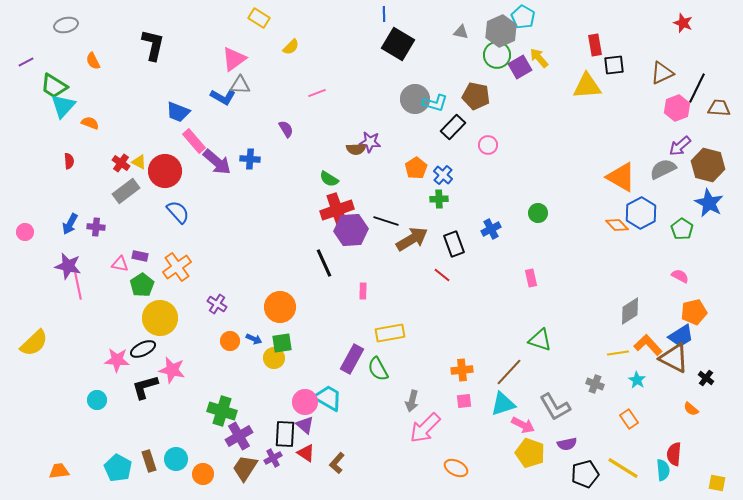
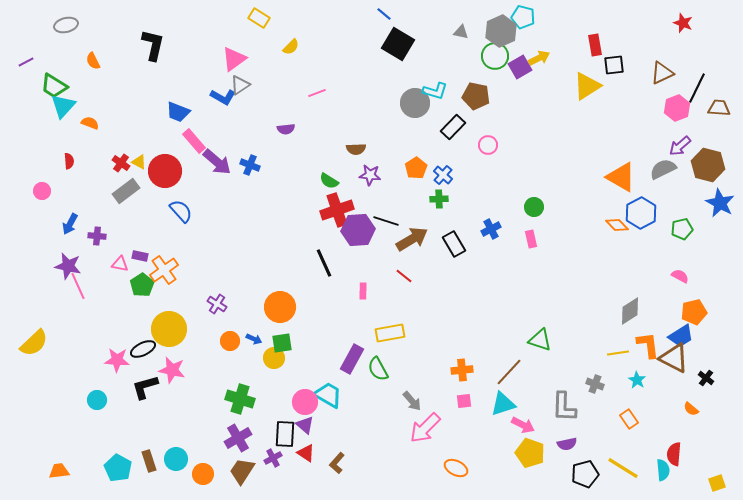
blue line at (384, 14): rotated 49 degrees counterclockwise
cyan pentagon at (523, 17): rotated 15 degrees counterclockwise
green circle at (497, 55): moved 2 px left, 1 px down
yellow arrow at (539, 58): rotated 105 degrees clockwise
gray triangle at (240, 85): rotated 35 degrees counterclockwise
yellow triangle at (587, 86): rotated 28 degrees counterclockwise
gray circle at (415, 99): moved 4 px down
cyan L-shape at (435, 103): moved 12 px up
purple semicircle at (286, 129): rotated 114 degrees clockwise
purple star at (370, 142): moved 33 px down
blue cross at (250, 159): moved 6 px down; rotated 18 degrees clockwise
green semicircle at (329, 179): moved 2 px down
blue star at (709, 203): moved 11 px right
blue semicircle at (178, 212): moved 3 px right, 1 px up
green circle at (538, 213): moved 4 px left, 6 px up
purple cross at (96, 227): moved 1 px right, 9 px down
green pentagon at (682, 229): rotated 25 degrees clockwise
purple hexagon at (351, 230): moved 7 px right
pink circle at (25, 232): moved 17 px right, 41 px up
black rectangle at (454, 244): rotated 10 degrees counterclockwise
orange cross at (177, 267): moved 13 px left, 3 px down
red line at (442, 275): moved 38 px left, 1 px down
pink rectangle at (531, 278): moved 39 px up
pink line at (78, 286): rotated 12 degrees counterclockwise
yellow circle at (160, 318): moved 9 px right, 11 px down
orange L-shape at (648, 345): rotated 36 degrees clockwise
cyan trapezoid at (328, 398): moved 3 px up
gray arrow at (412, 401): rotated 55 degrees counterclockwise
gray L-shape at (555, 407): moved 9 px right; rotated 32 degrees clockwise
green cross at (222, 411): moved 18 px right, 12 px up
purple cross at (239, 436): moved 1 px left, 2 px down
brown trapezoid at (245, 468): moved 3 px left, 3 px down
yellow square at (717, 483): rotated 30 degrees counterclockwise
